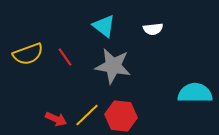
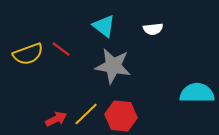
red line: moved 4 px left, 8 px up; rotated 18 degrees counterclockwise
cyan semicircle: moved 2 px right
yellow line: moved 1 px left, 1 px up
red arrow: rotated 50 degrees counterclockwise
